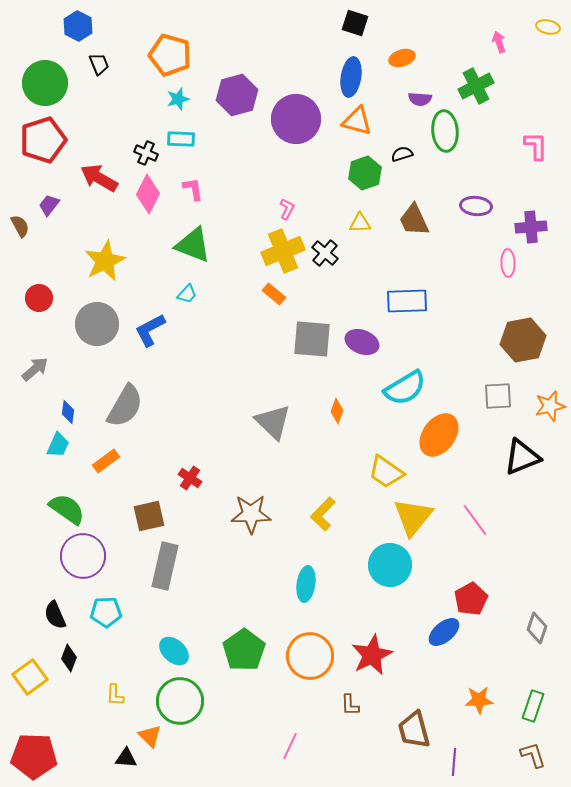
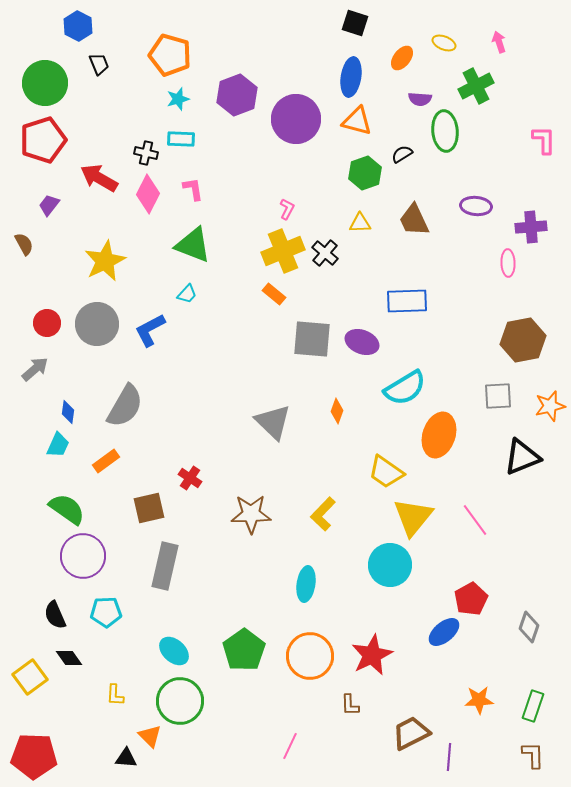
yellow ellipse at (548, 27): moved 104 px left, 16 px down; rotated 10 degrees clockwise
orange ellipse at (402, 58): rotated 35 degrees counterclockwise
purple hexagon at (237, 95): rotated 6 degrees counterclockwise
pink L-shape at (536, 146): moved 8 px right, 6 px up
black cross at (146, 153): rotated 10 degrees counterclockwise
black semicircle at (402, 154): rotated 15 degrees counterclockwise
brown semicircle at (20, 226): moved 4 px right, 18 px down
red circle at (39, 298): moved 8 px right, 25 px down
orange ellipse at (439, 435): rotated 18 degrees counterclockwise
brown square at (149, 516): moved 8 px up
gray diamond at (537, 628): moved 8 px left, 1 px up
black diamond at (69, 658): rotated 56 degrees counterclockwise
brown trapezoid at (414, 730): moved 3 px left, 3 px down; rotated 78 degrees clockwise
brown L-shape at (533, 755): rotated 16 degrees clockwise
purple line at (454, 762): moved 5 px left, 5 px up
